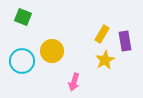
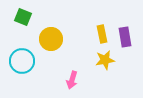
yellow rectangle: rotated 42 degrees counterclockwise
purple rectangle: moved 4 px up
yellow circle: moved 1 px left, 12 px up
yellow star: rotated 18 degrees clockwise
pink arrow: moved 2 px left, 2 px up
